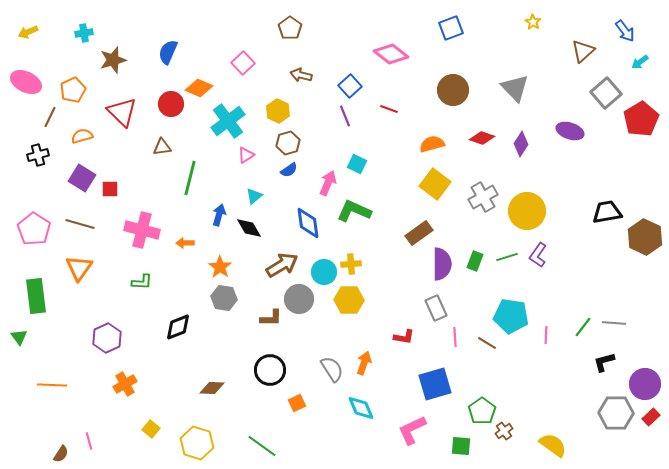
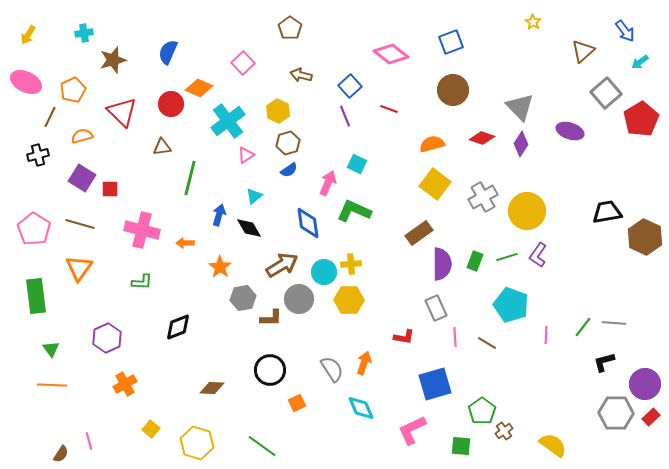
blue square at (451, 28): moved 14 px down
yellow arrow at (28, 32): moved 3 px down; rotated 36 degrees counterclockwise
gray triangle at (515, 88): moved 5 px right, 19 px down
gray hexagon at (224, 298): moved 19 px right; rotated 20 degrees counterclockwise
cyan pentagon at (511, 316): moved 11 px up; rotated 12 degrees clockwise
green triangle at (19, 337): moved 32 px right, 12 px down
